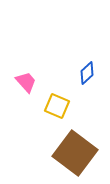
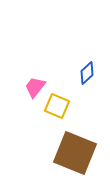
pink trapezoid: moved 9 px right, 5 px down; rotated 100 degrees counterclockwise
brown square: rotated 15 degrees counterclockwise
